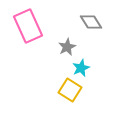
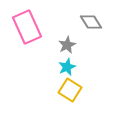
pink rectangle: moved 1 px left, 1 px down
gray star: moved 2 px up
cyan star: moved 14 px left, 1 px up
